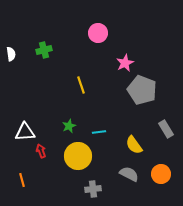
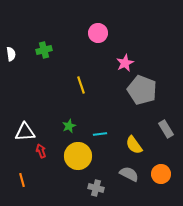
cyan line: moved 1 px right, 2 px down
gray cross: moved 3 px right, 1 px up; rotated 21 degrees clockwise
